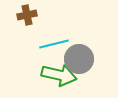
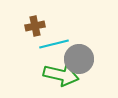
brown cross: moved 8 px right, 11 px down
green arrow: moved 2 px right
